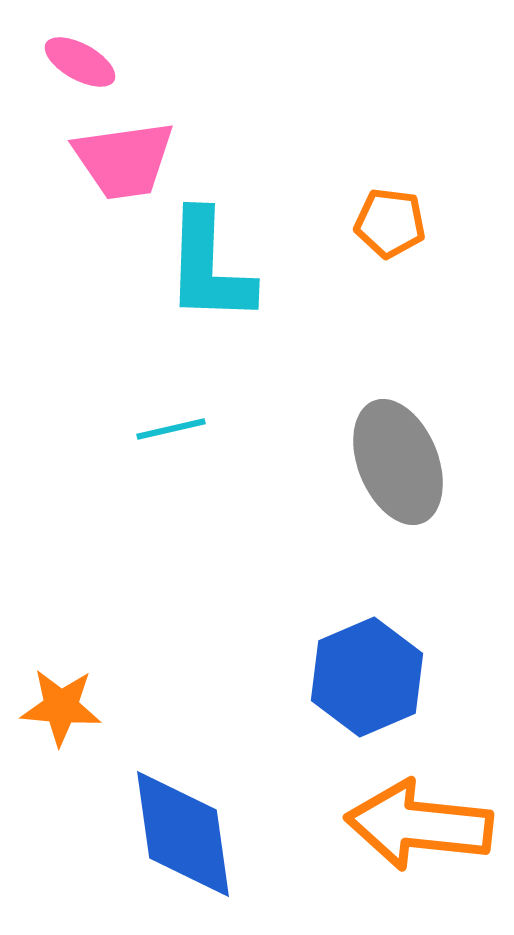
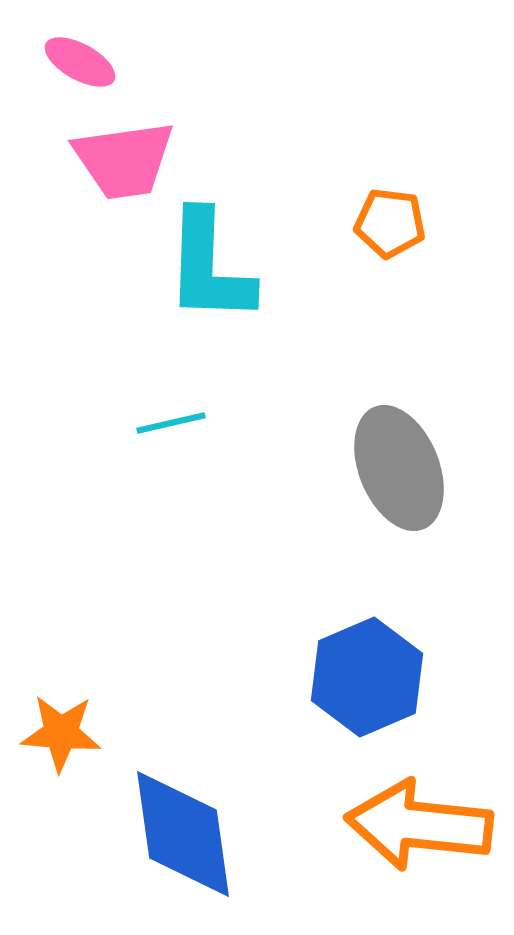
cyan line: moved 6 px up
gray ellipse: moved 1 px right, 6 px down
orange star: moved 26 px down
